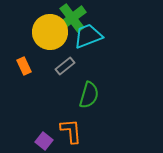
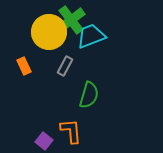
green cross: moved 1 px left, 2 px down
yellow circle: moved 1 px left
cyan trapezoid: moved 3 px right
gray rectangle: rotated 24 degrees counterclockwise
